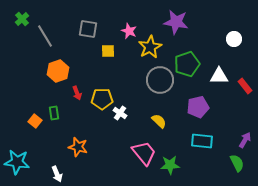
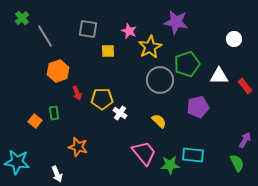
green cross: moved 1 px up
cyan rectangle: moved 9 px left, 14 px down
